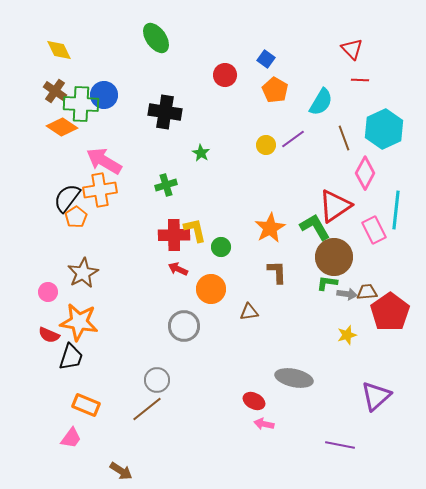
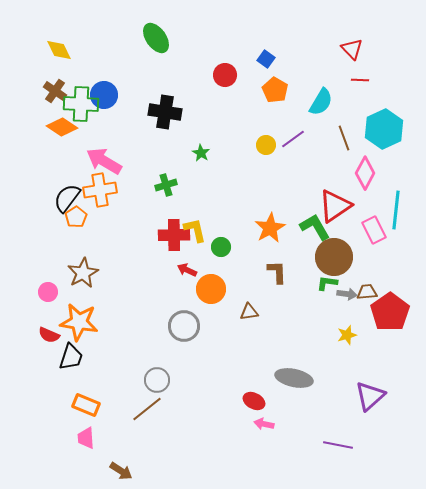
red arrow at (178, 269): moved 9 px right, 1 px down
purple triangle at (376, 396): moved 6 px left
pink trapezoid at (71, 438): moved 15 px right; rotated 140 degrees clockwise
purple line at (340, 445): moved 2 px left
